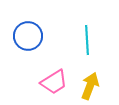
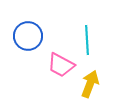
pink trapezoid: moved 7 px right, 17 px up; rotated 60 degrees clockwise
yellow arrow: moved 2 px up
